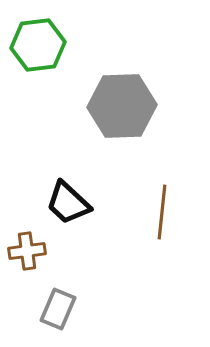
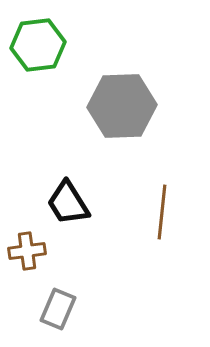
black trapezoid: rotated 15 degrees clockwise
